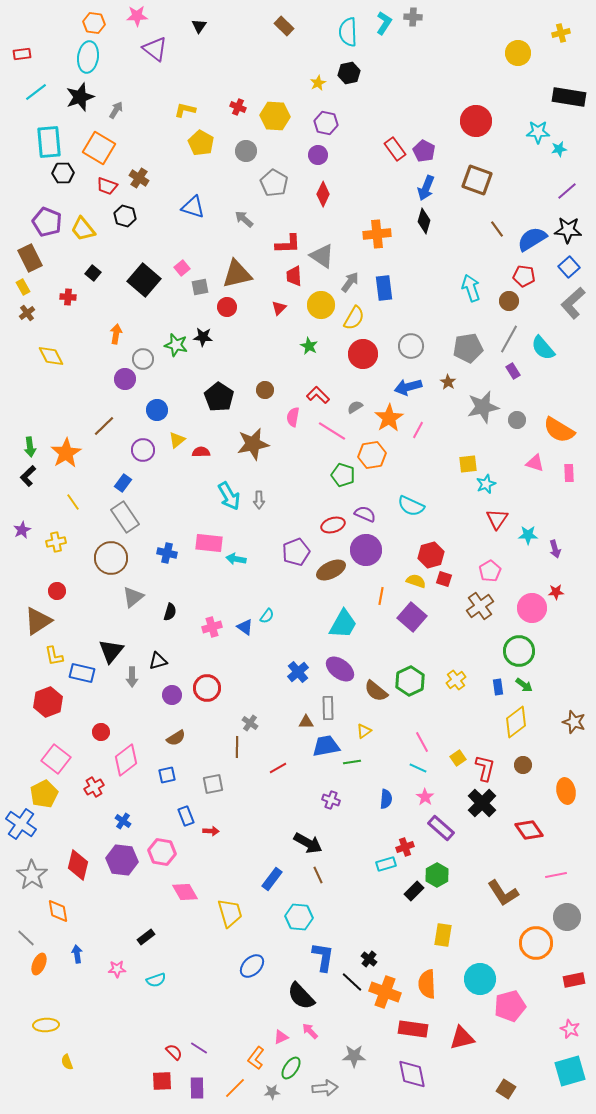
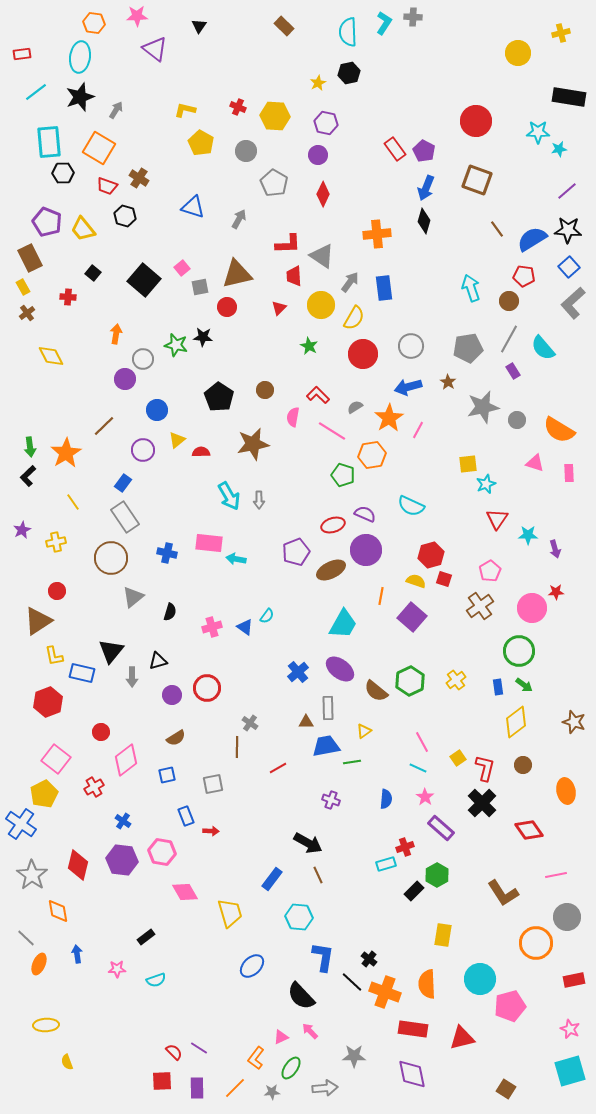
cyan ellipse at (88, 57): moved 8 px left
gray arrow at (244, 219): moved 5 px left; rotated 78 degrees clockwise
